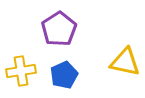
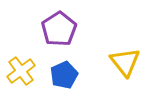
yellow triangle: rotated 40 degrees clockwise
yellow cross: rotated 28 degrees counterclockwise
